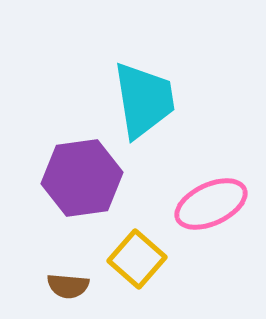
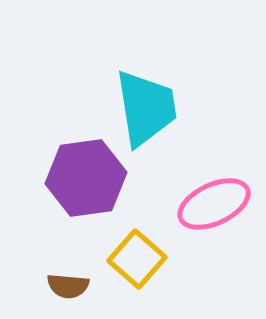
cyan trapezoid: moved 2 px right, 8 px down
purple hexagon: moved 4 px right
pink ellipse: moved 3 px right
